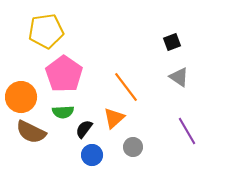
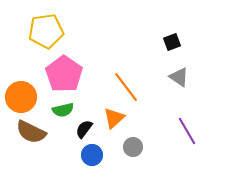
green semicircle: moved 2 px up; rotated 10 degrees counterclockwise
